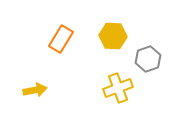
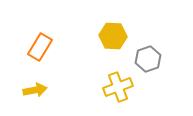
orange rectangle: moved 21 px left, 8 px down
yellow cross: moved 1 px up
